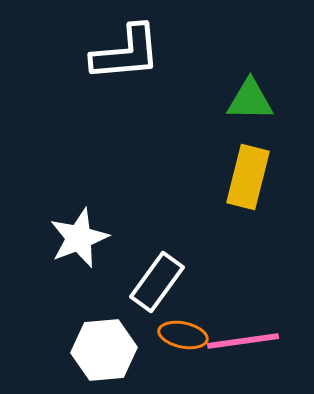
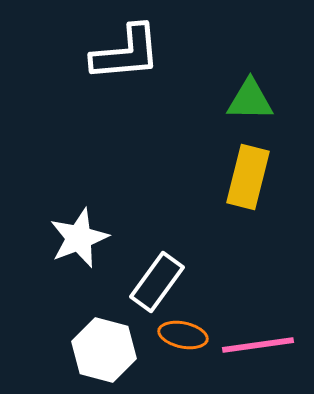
pink line: moved 15 px right, 4 px down
white hexagon: rotated 20 degrees clockwise
